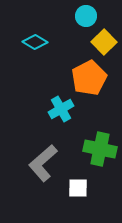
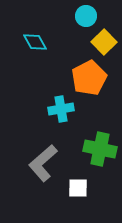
cyan diamond: rotated 30 degrees clockwise
cyan cross: rotated 20 degrees clockwise
